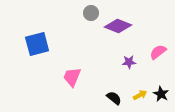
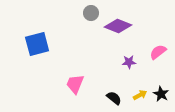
pink trapezoid: moved 3 px right, 7 px down
